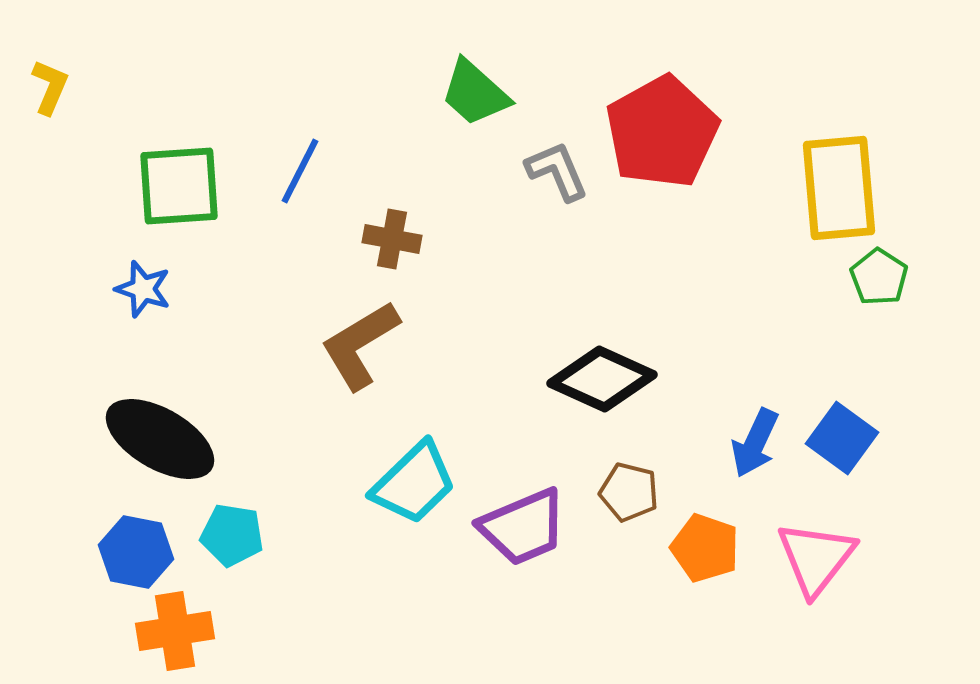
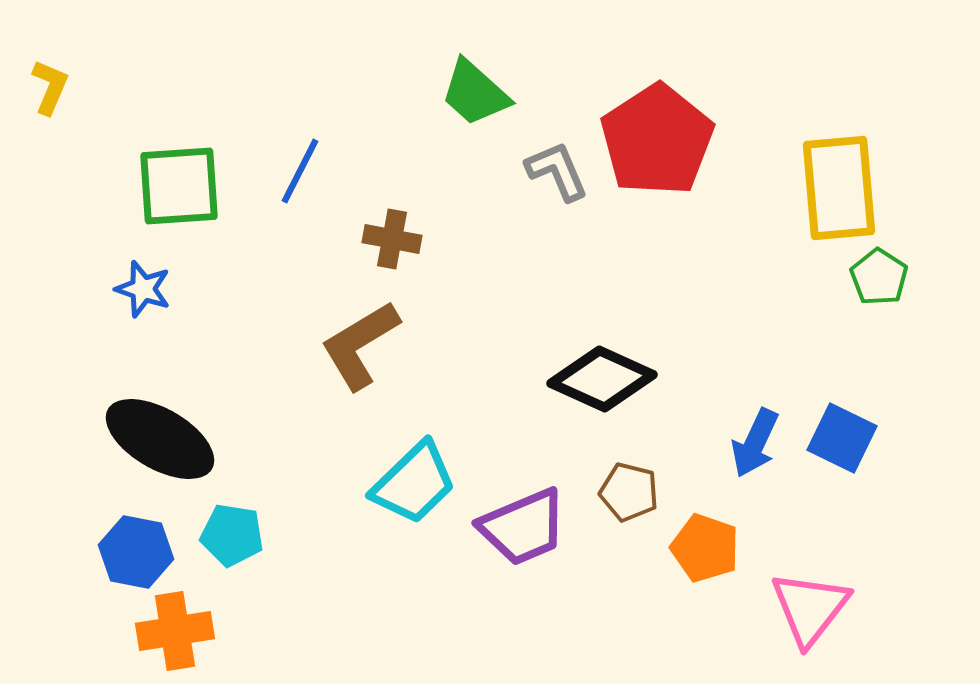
red pentagon: moved 5 px left, 8 px down; rotated 4 degrees counterclockwise
blue square: rotated 10 degrees counterclockwise
pink triangle: moved 6 px left, 50 px down
